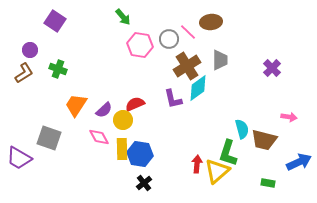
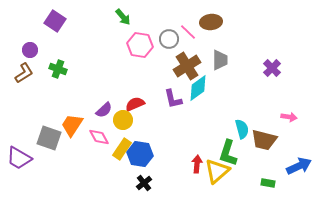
orange trapezoid: moved 4 px left, 20 px down
yellow rectangle: rotated 35 degrees clockwise
blue arrow: moved 4 px down
